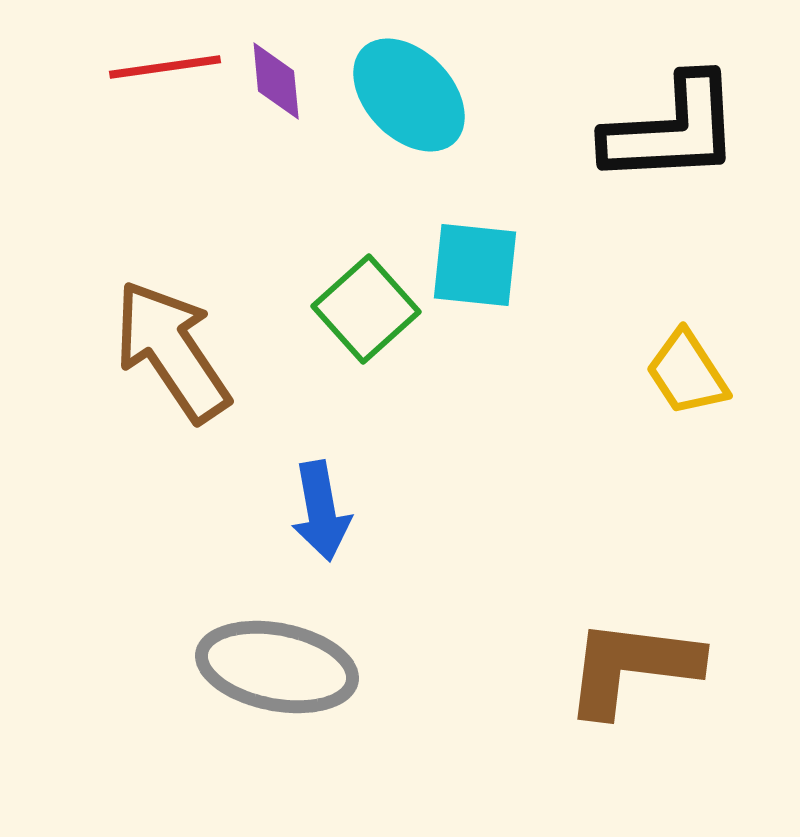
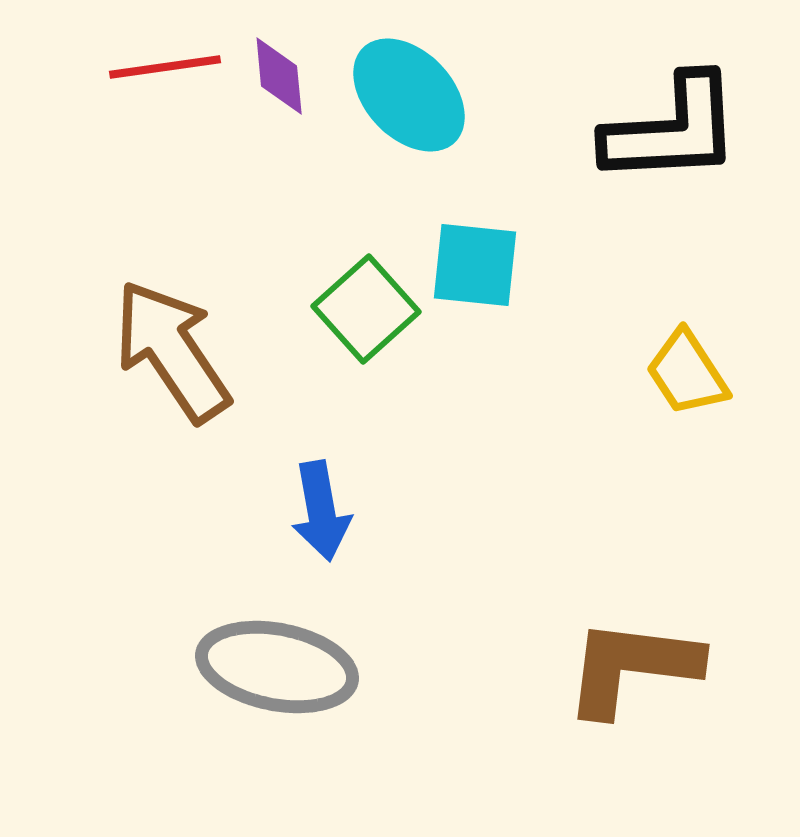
purple diamond: moved 3 px right, 5 px up
